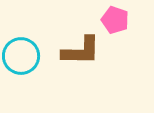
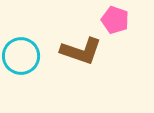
brown L-shape: rotated 18 degrees clockwise
